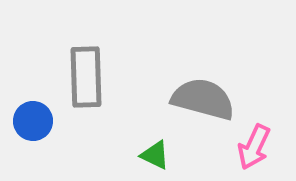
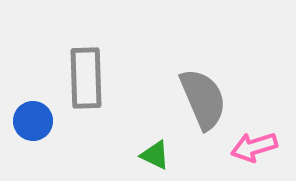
gray rectangle: moved 1 px down
gray semicircle: rotated 52 degrees clockwise
pink arrow: rotated 48 degrees clockwise
